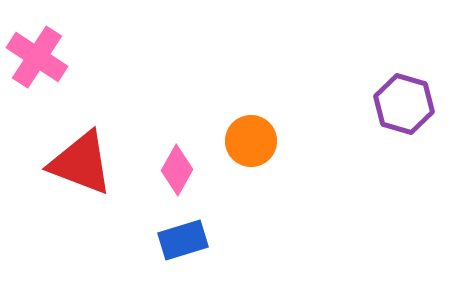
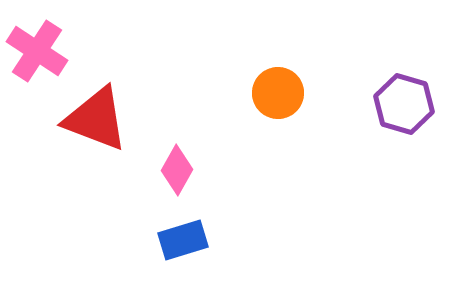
pink cross: moved 6 px up
orange circle: moved 27 px right, 48 px up
red triangle: moved 15 px right, 44 px up
